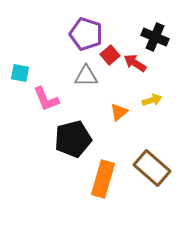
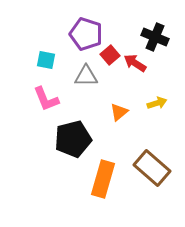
cyan square: moved 26 px right, 13 px up
yellow arrow: moved 5 px right, 3 px down
